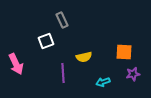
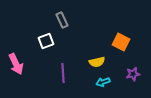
orange square: moved 3 px left, 10 px up; rotated 24 degrees clockwise
yellow semicircle: moved 13 px right, 5 px down
